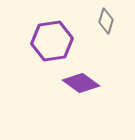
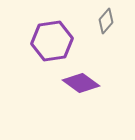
gray diamond: rotated 25 degrees clockwise
